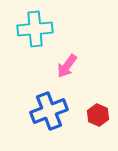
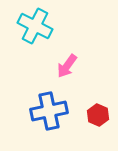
cyan cross: moved 3 px up; rotated 32 degrees clockwise
blue cross: rotated 9 degrees clockwise
